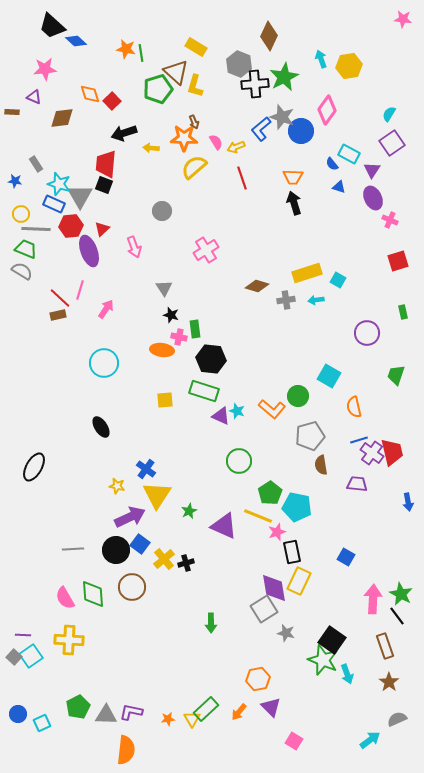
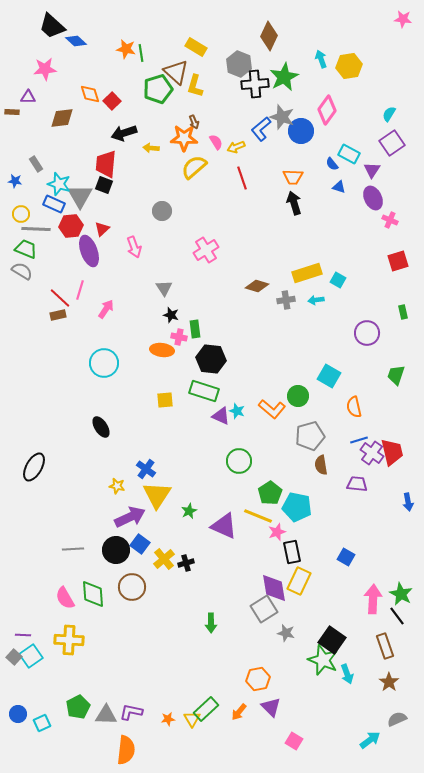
purple triangle at (34, 97): moved 6 px left; rotated 21 degrees counterclockwise
